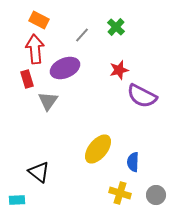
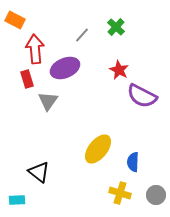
orange rectangle: moved 24 px left
red star: rotated 30 degrees counterclockwise
